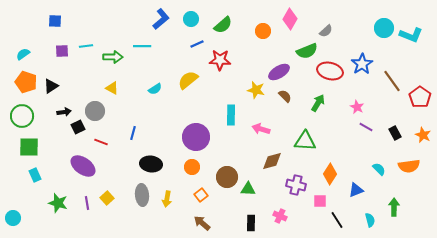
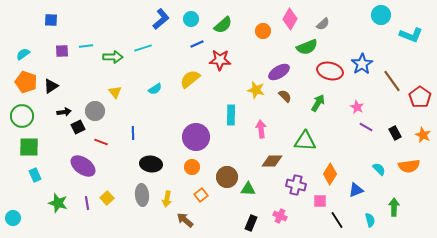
blue square at (55, 21): moved 4 px left, 1 px up
cyan circle at (384, 28): moved 3 px left, 13 px up
gray semicircle at (326, 31): moved 3 px left, 7 px up
cyan line at (142, 46): moved 1 px right, 2 px down; rotated 18 degrees counterclockwise
green semicircle at (307, 51): moved 4 px up
yellow semicircle at (188, 80): moved 2 px right, 1 px up
yellow triangle at (112, 88): moved 3 px right, 4 px down; rotated 24 degrees clockwise
pink arrow at (261, 129): rotated 66 degrees clockwise
blue line at (133, 133): rotated 16 degrees counterclockwise
brown diamond at (272, 161): rotated 15 degrees clockwise
brown arrow at (202, 223): moved 17 px left, 3 px up
black rectangle at (251, 223): rotated 21 degrees clockwise
